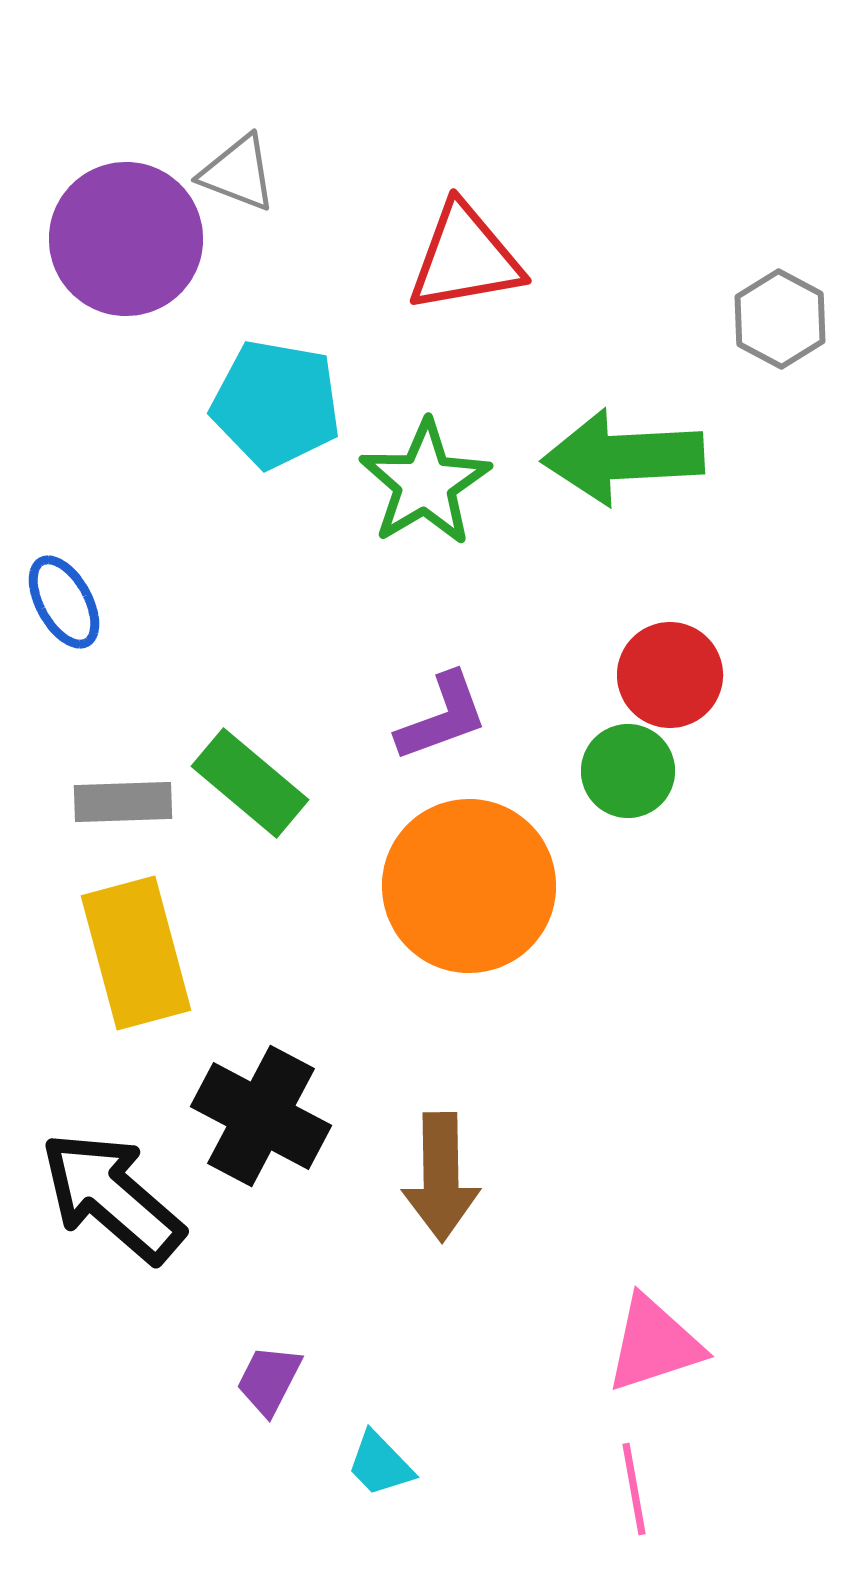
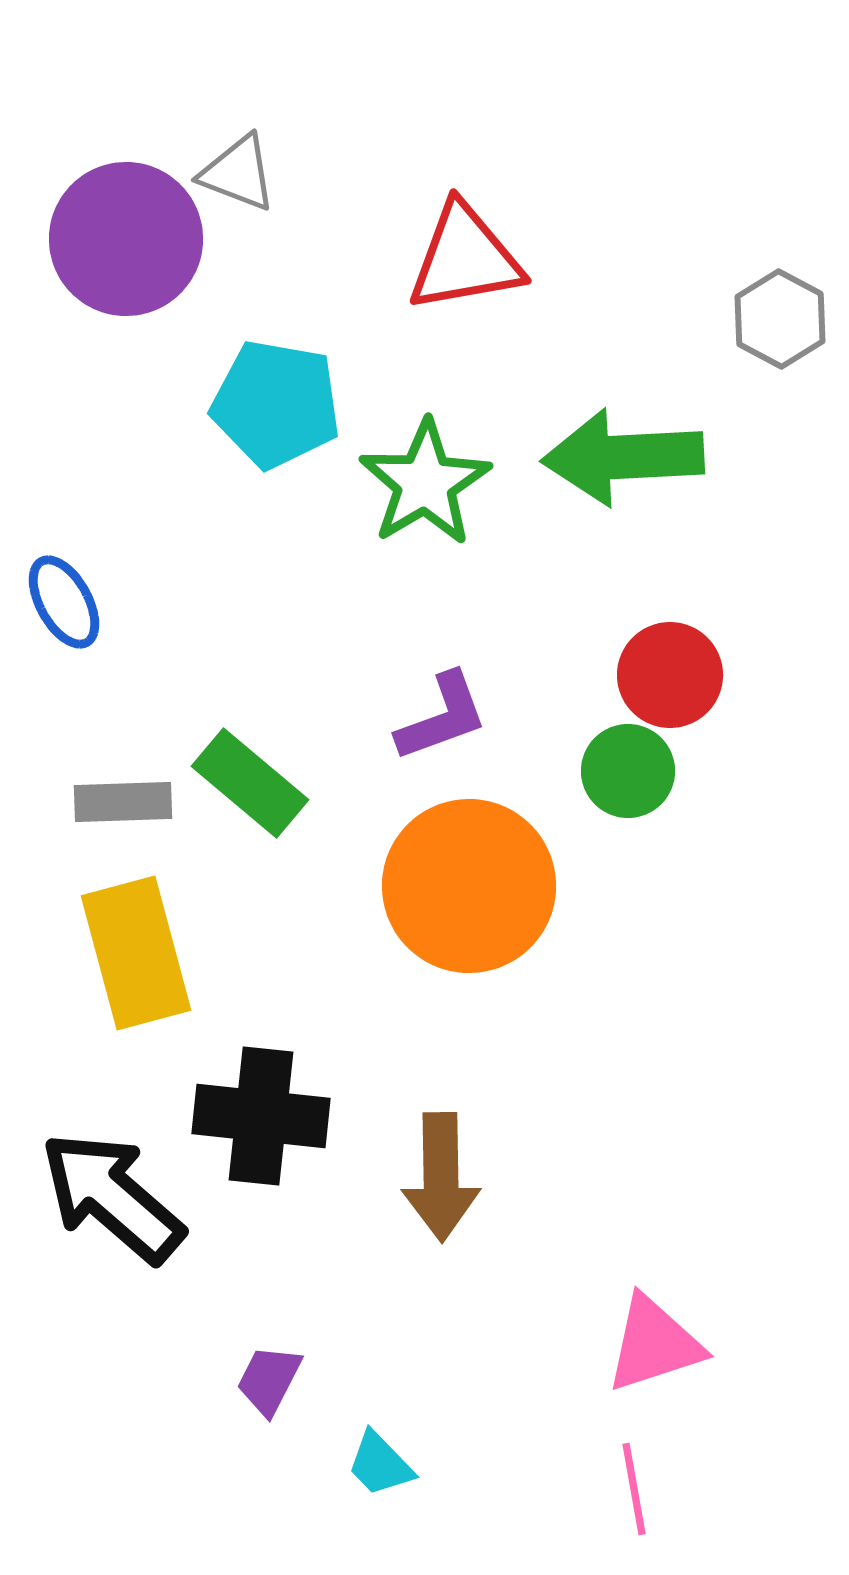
black cross: rotated 22 degrees counterclockwise
